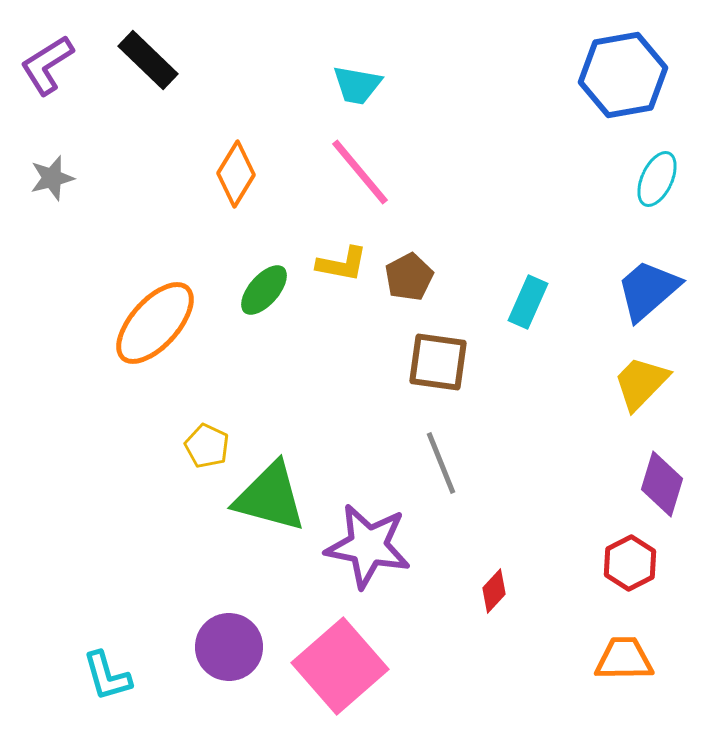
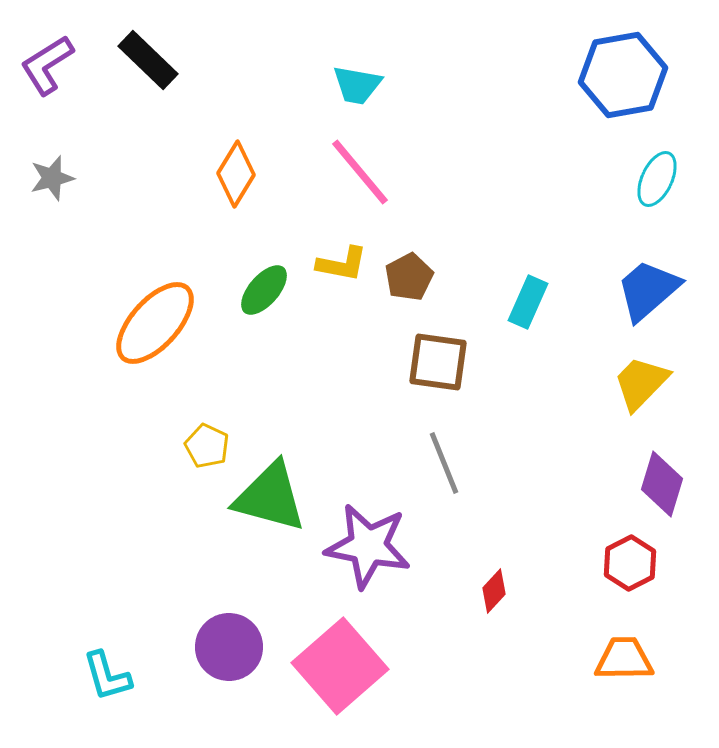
gray line: moved 3 px right
